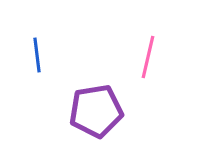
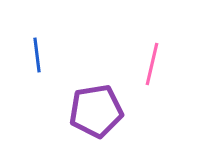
pink line: moved 4 px right, 7 px down
